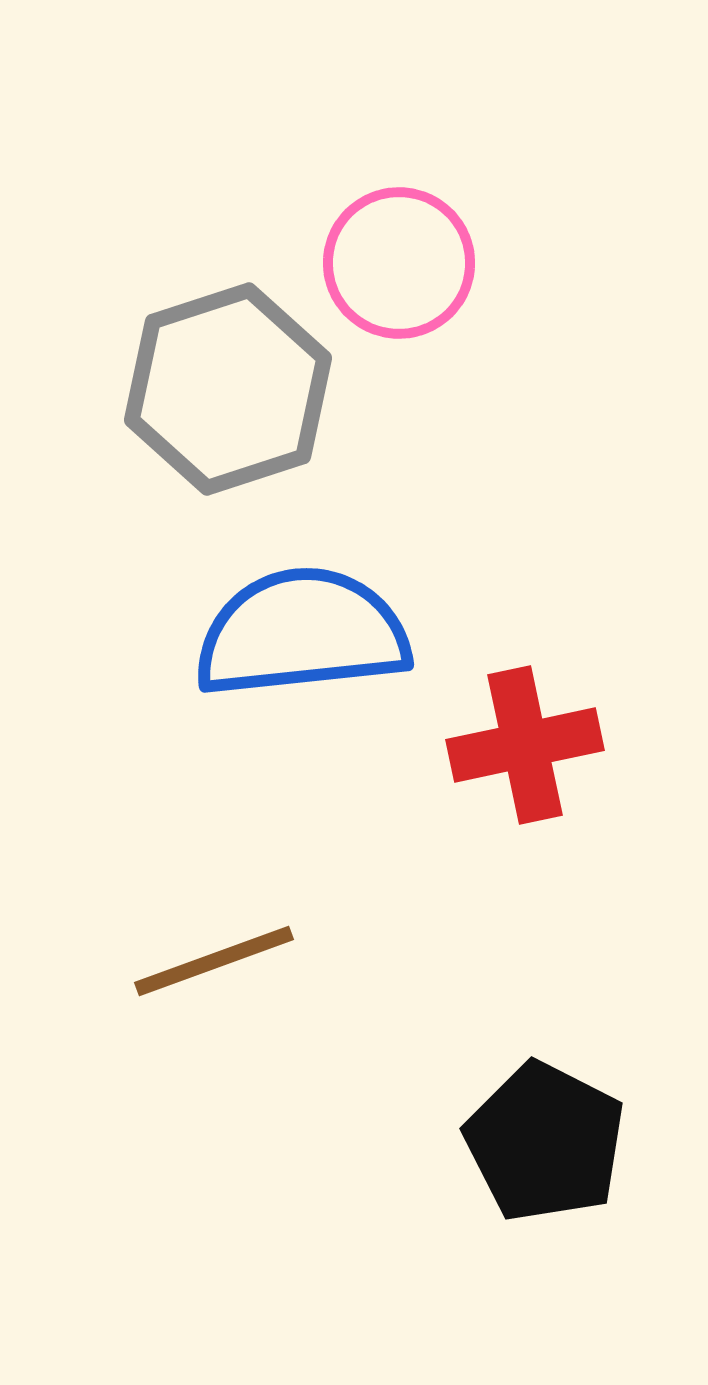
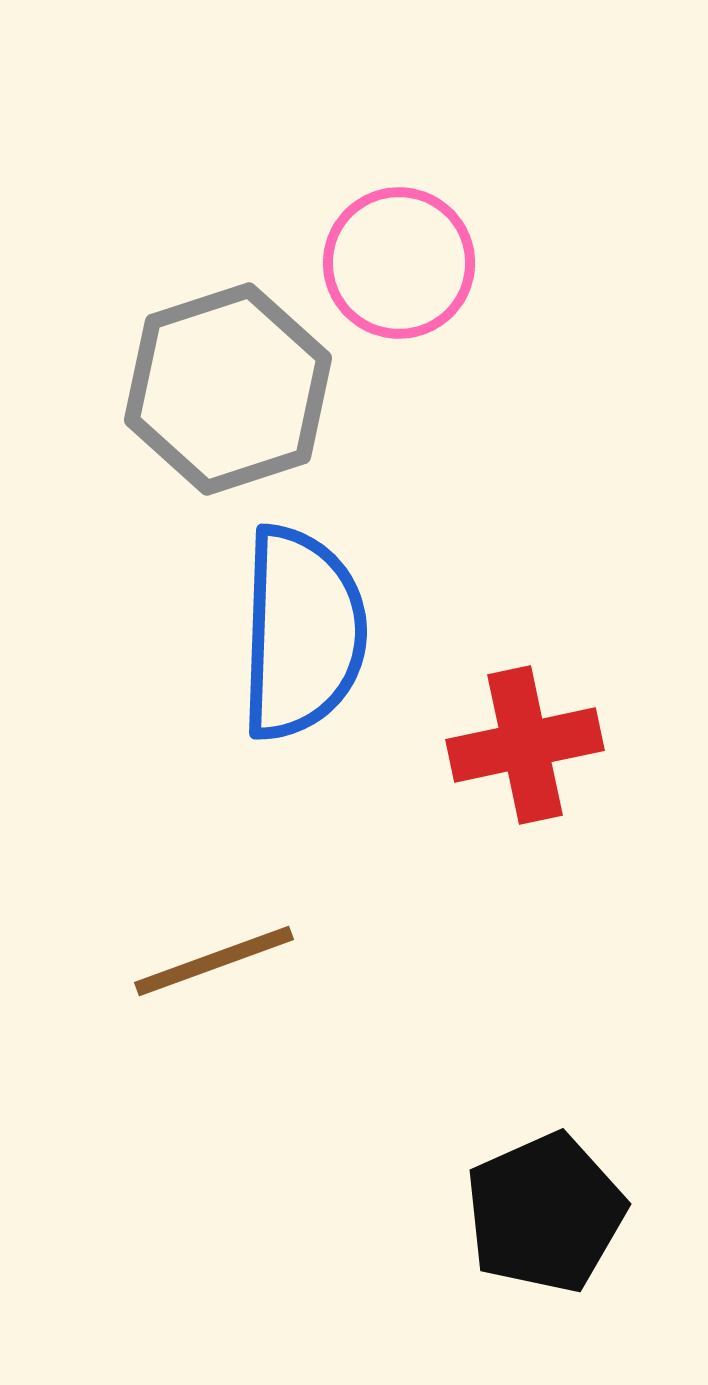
blue semicircle: rotated 98 degrees clockwise
black pentagon: moved 71 px down; rotated 21 degrees clockwise
